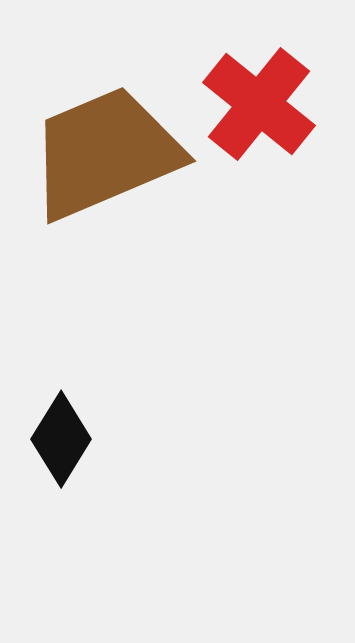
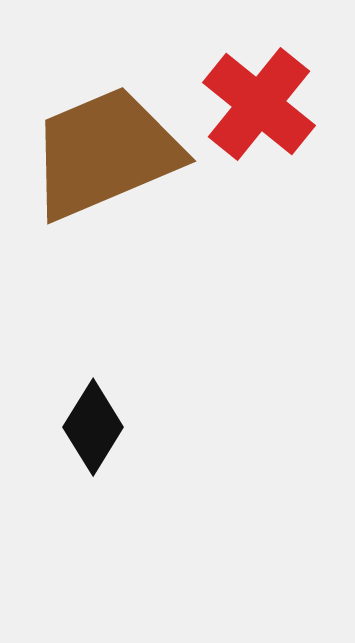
black diamond: moved 32 px right, 12 px up
